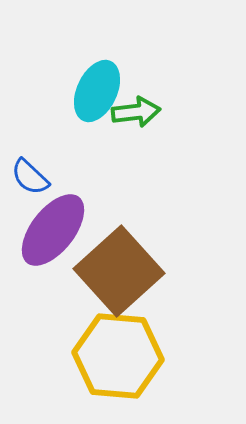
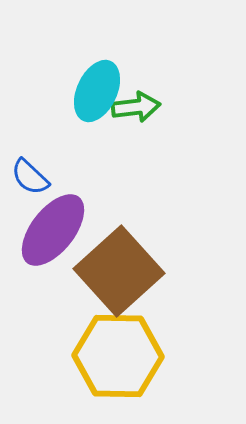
green arrow: moved 5 px up
yellow hexagon: rotated 4 degrees counterclockwise
